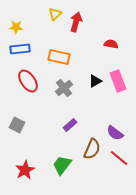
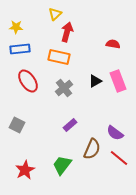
red arrow: moved 9 px left, 10 px down
red semicircle: moved 2 px right
